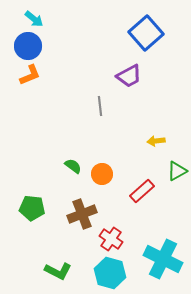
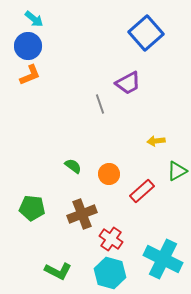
purple trapezoid: moved 1 px left, 7 px down
gray line: moved 2 px up; rotated 12 degrees counterclockwise
orange circle: moved 7 px right
